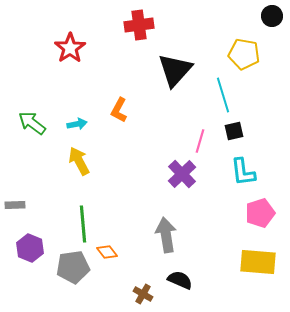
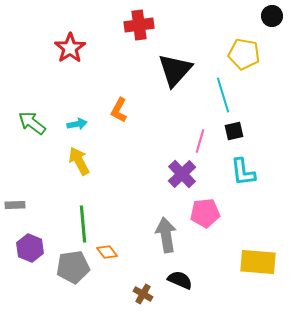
pink pentagon: moved 55 px left; rotated 12 degrees clockwise
